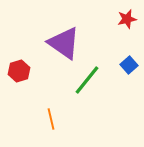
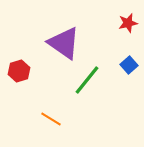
red star: moved 1 px right, 4 px down
orange line: rotated 45 degrees counterclockwise
